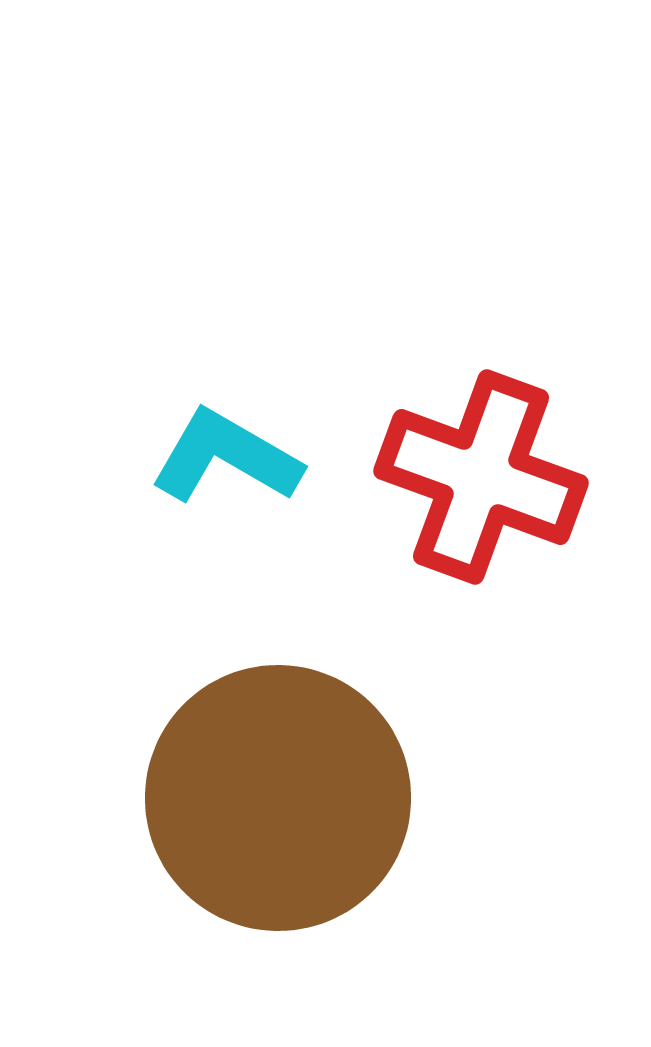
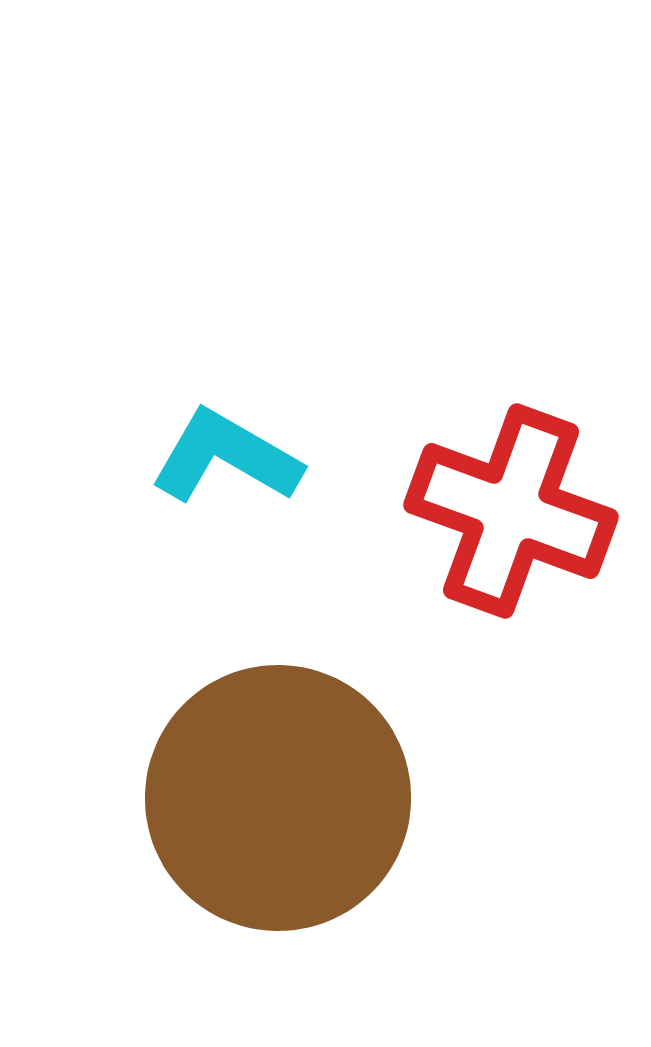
red cross: moved 30 px right, 34 px down
